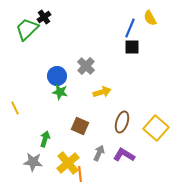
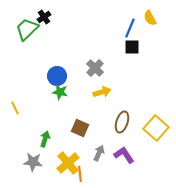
gray cross: moved 9 px right, 2 px down
brown square: moved 2 px down
purple L-shape: rotated 25 degrees clockwise
